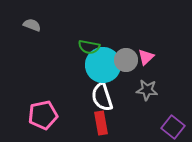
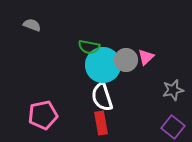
gray star: moved 26 px right; rotated 20 degrees counterclockwise
